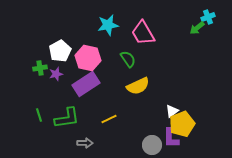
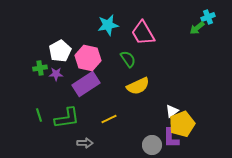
purple star: rotated 16 degrees clockwise
